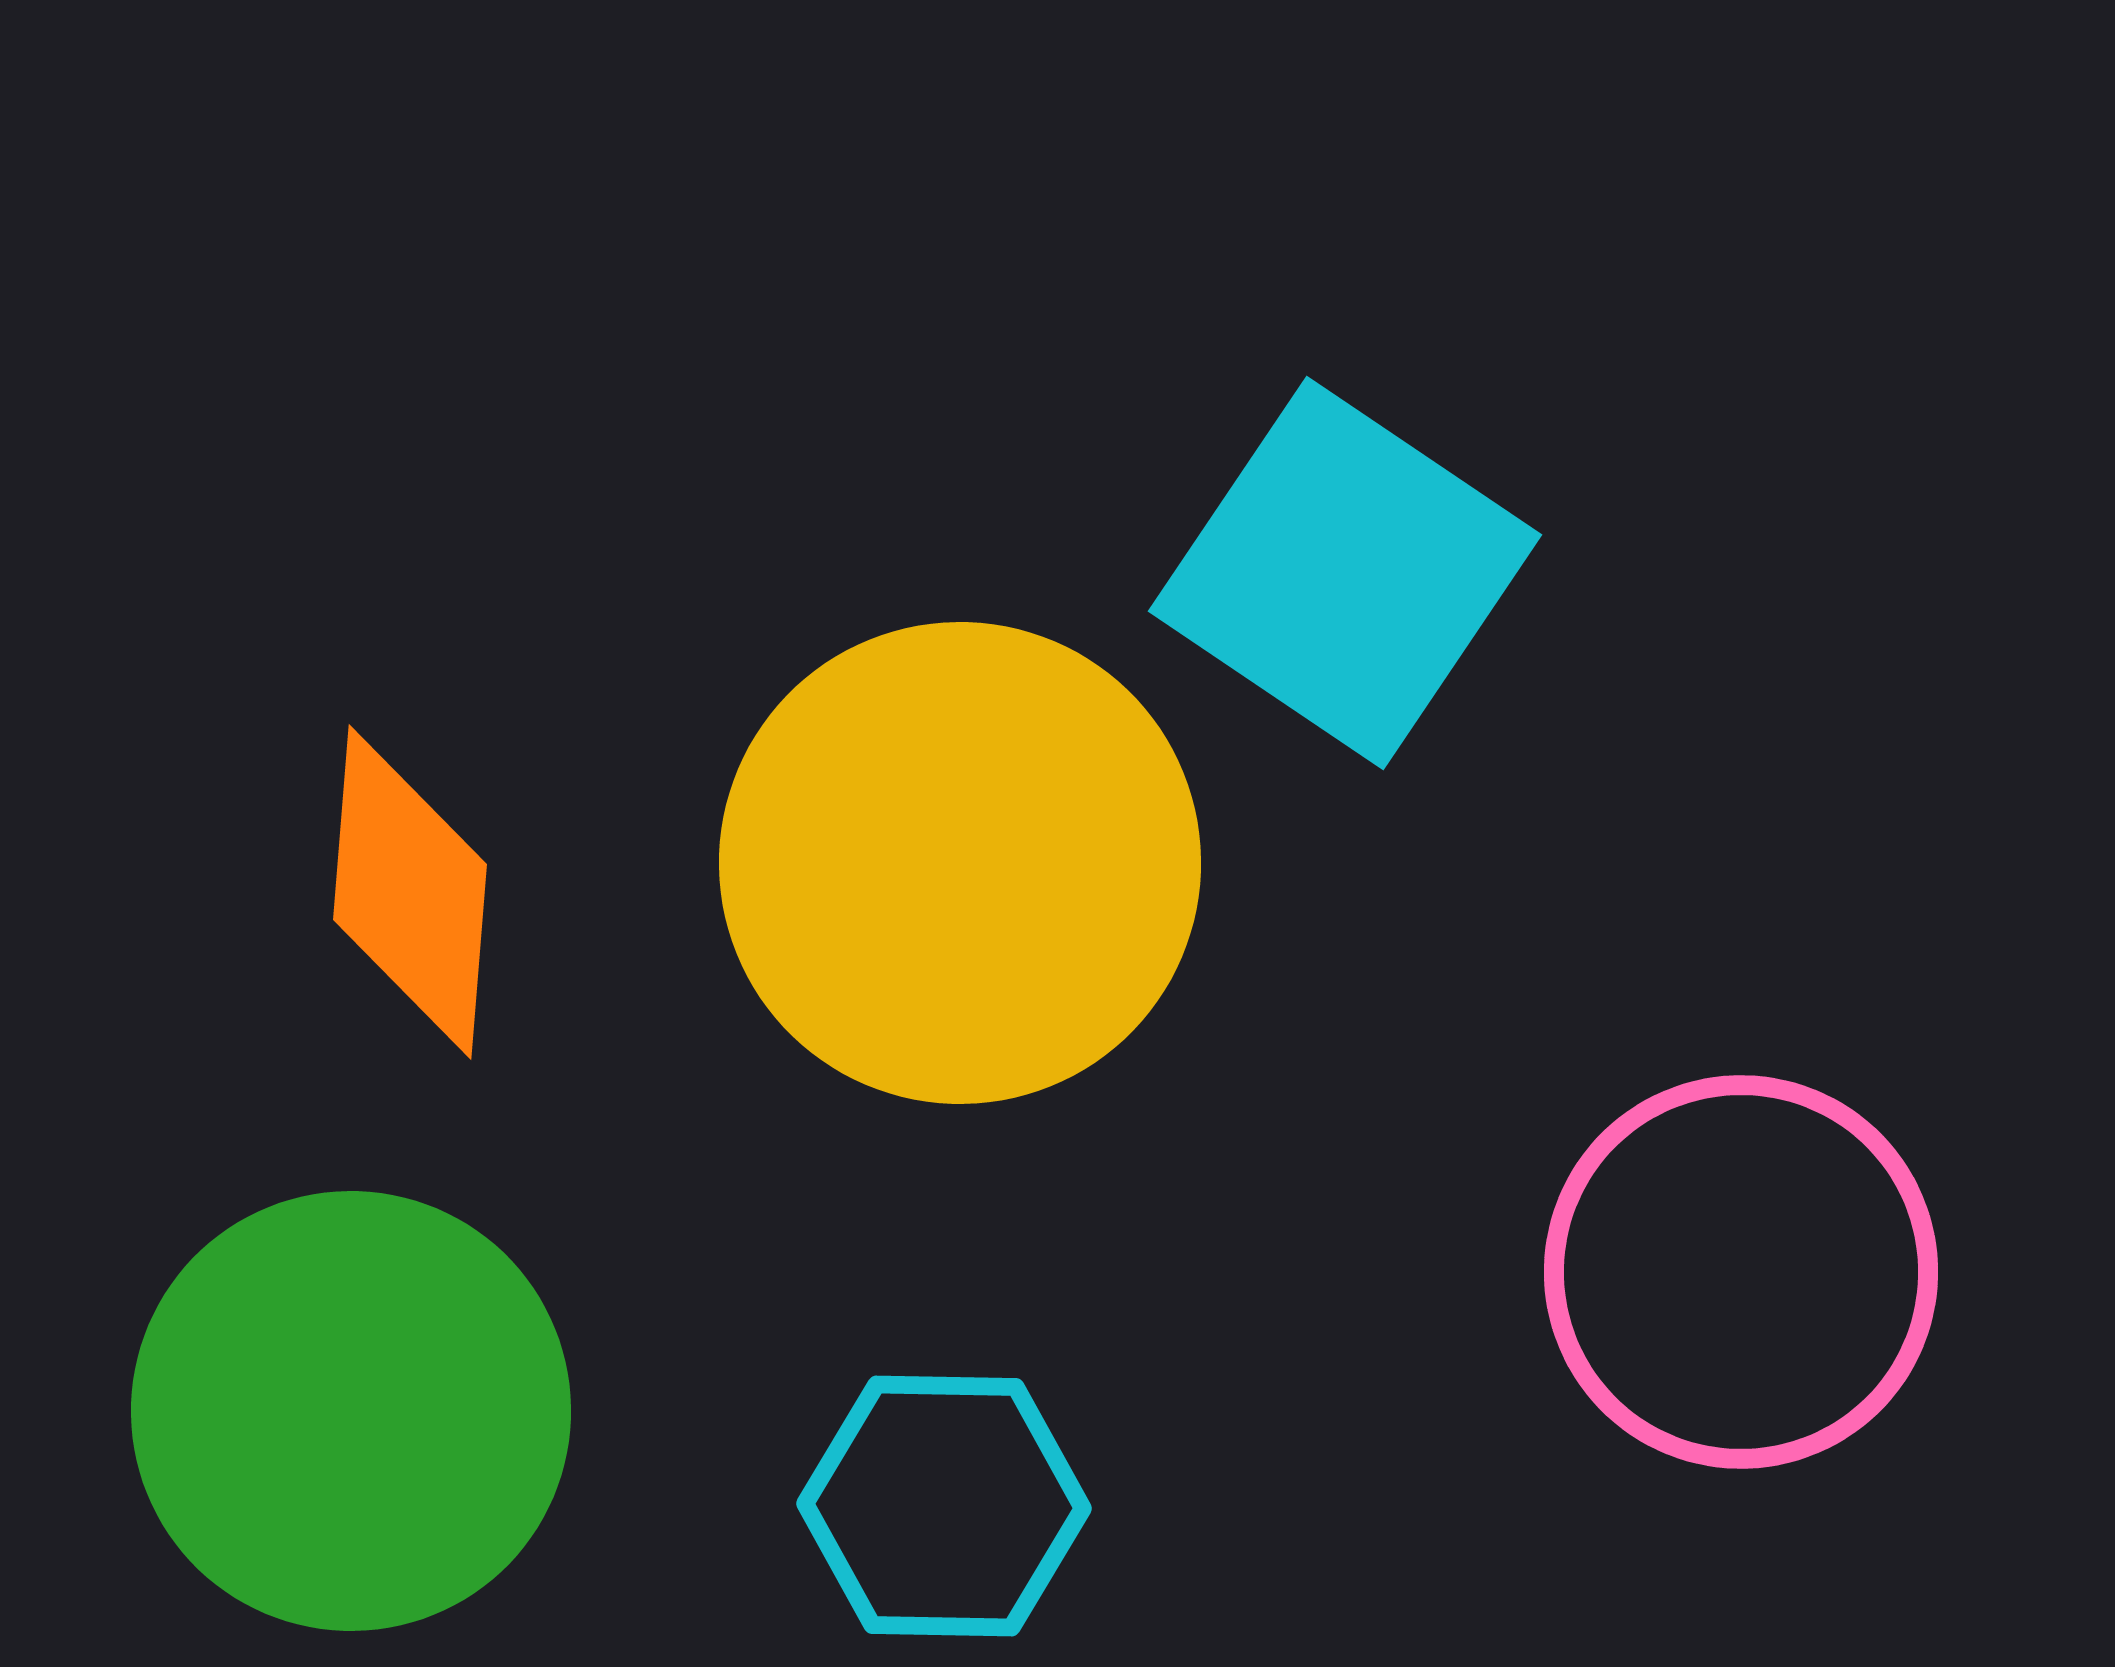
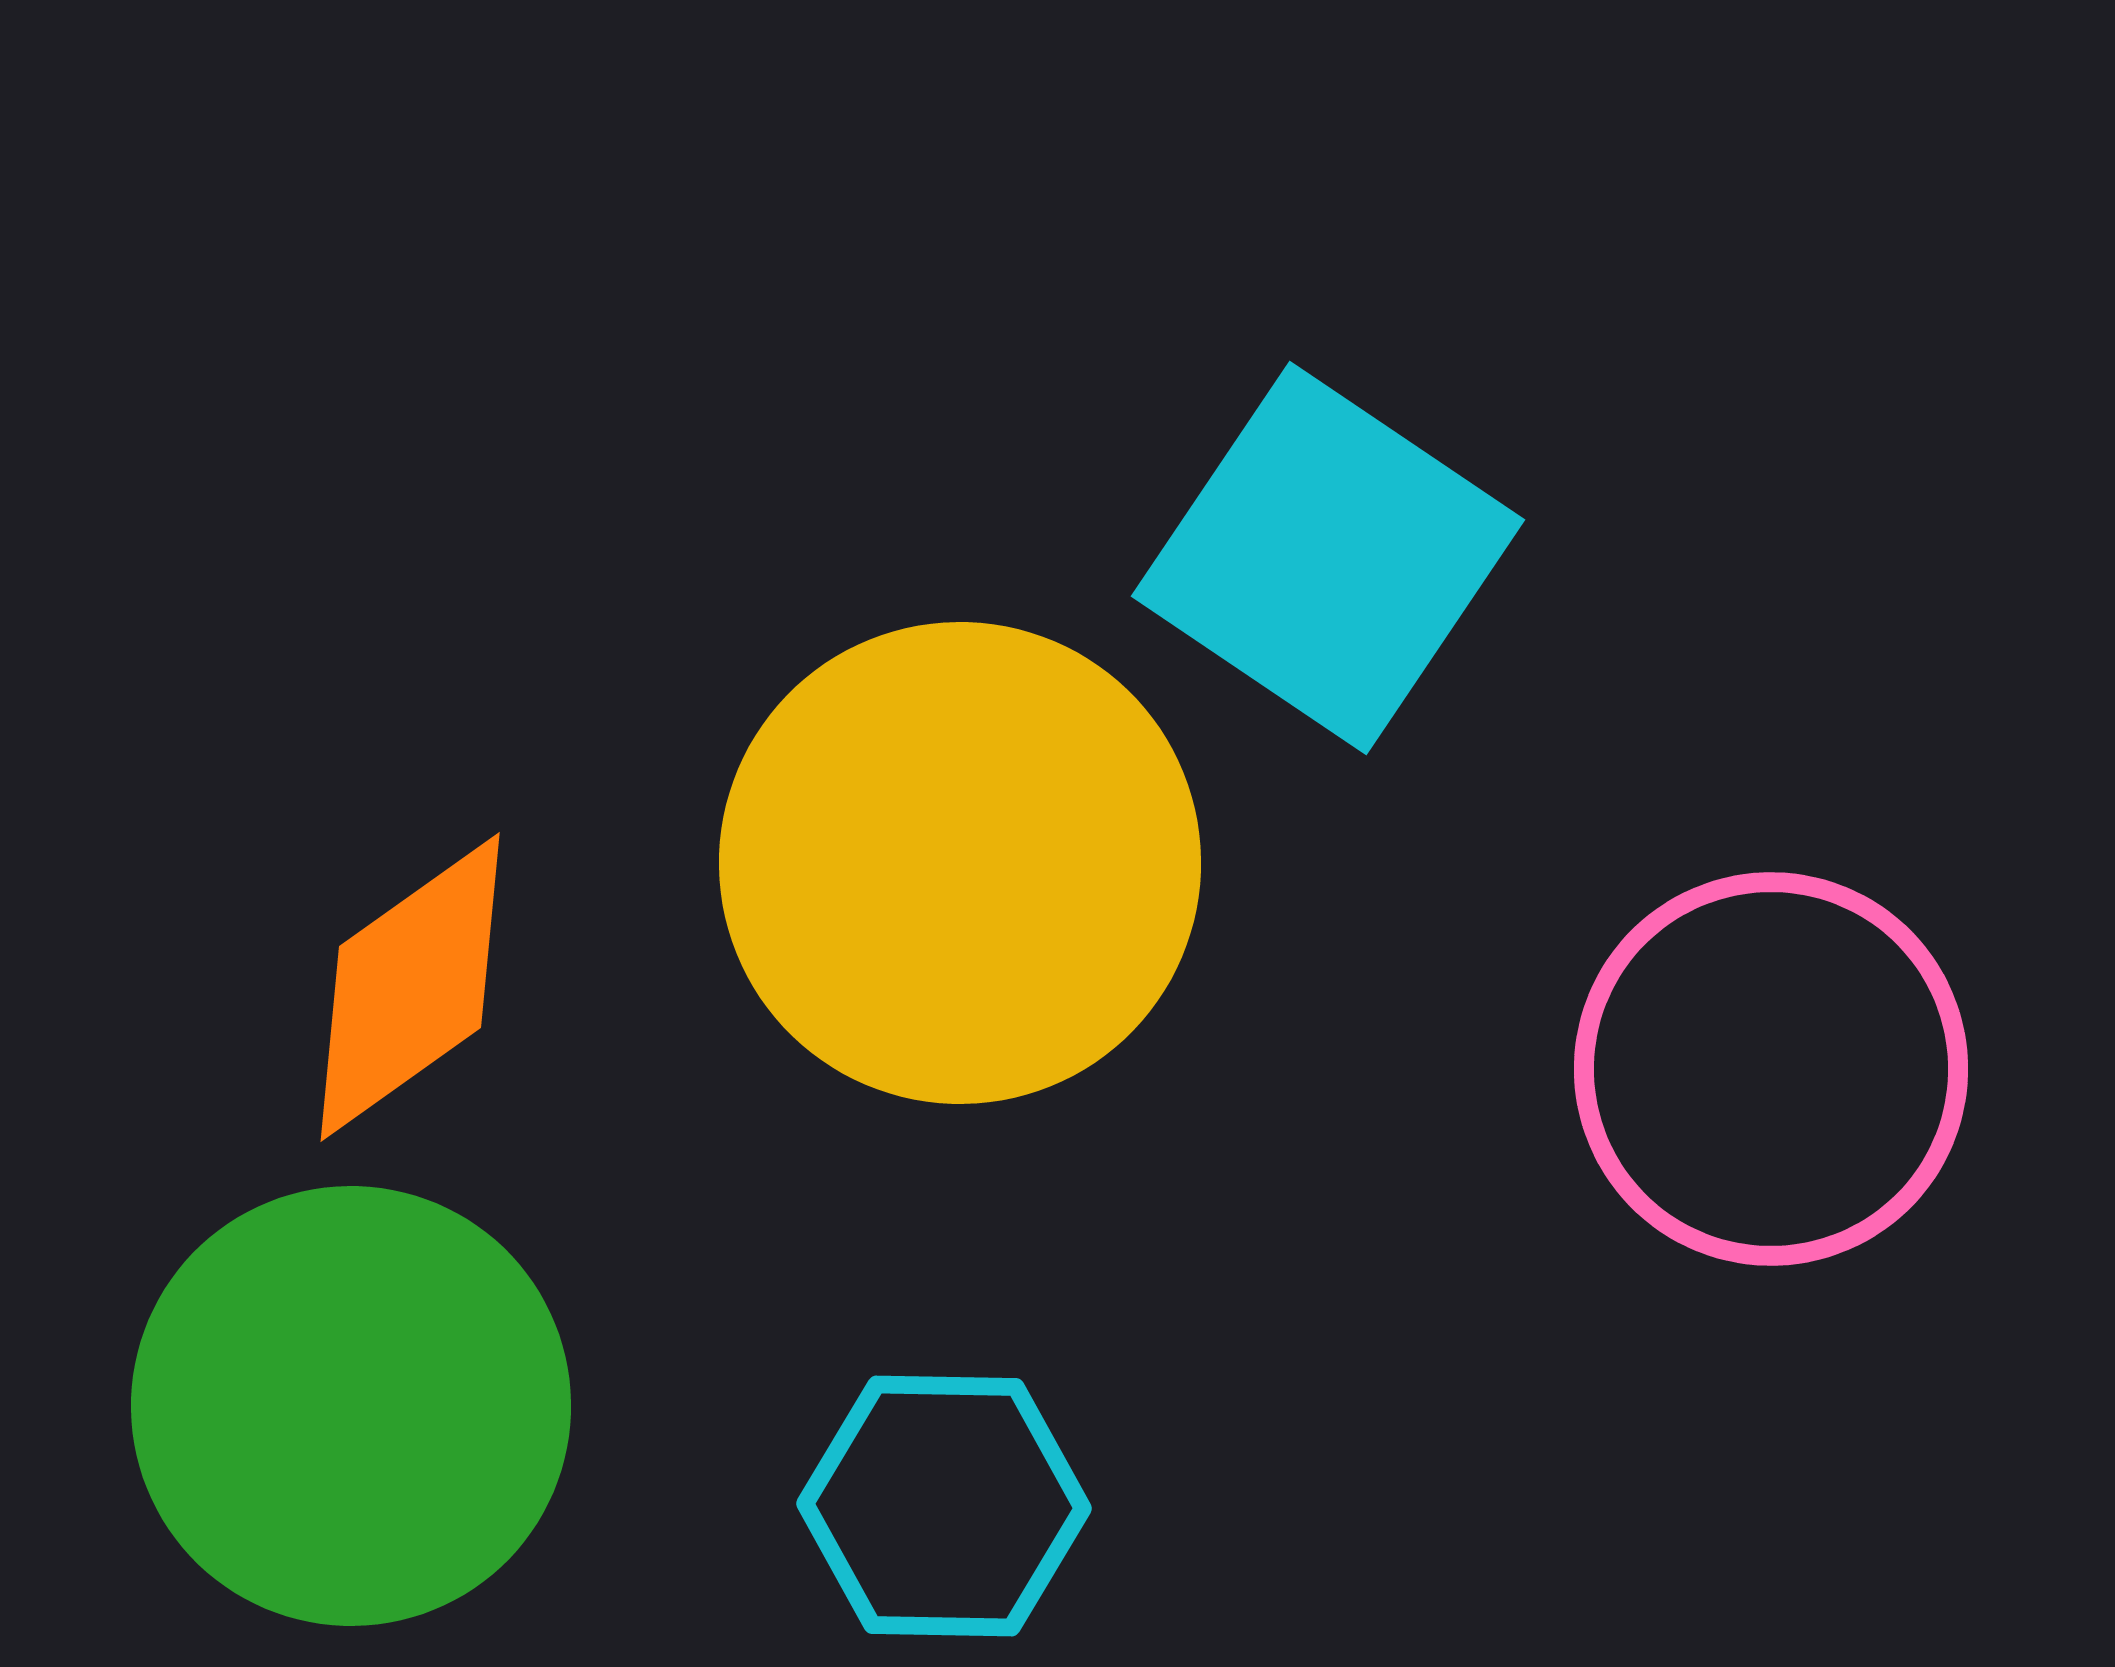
cyan square: moved 17 px left, 15 px up
orange diamond: moved 95 px down; rotated 50 degrees clockwise
pink circle: moved 30 px right, 203 px up
green circle: moved 5 px up
